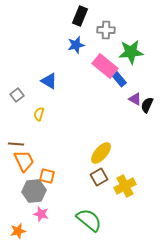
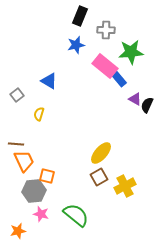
green semicircle: moved 13 px left, 5 px up
